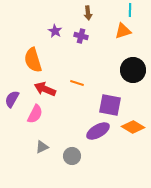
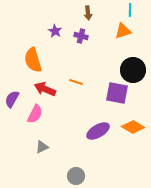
orange line: moved 1 px left, 1 px up
purple square: moved 7 px right, 12 px up
gray circle: moved 4 px right, 20 px down
